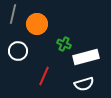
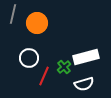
orange circle: moved 1 px up
green cross: moved 23 px down; rotated 24 degrees clockwise
white circle: moved 11 px right, 7 px down
